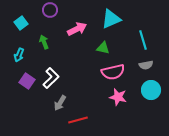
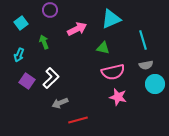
cyan circle: moved 4 px right, 6 px up
gray arrow: rotated 35 degrees clockwise
